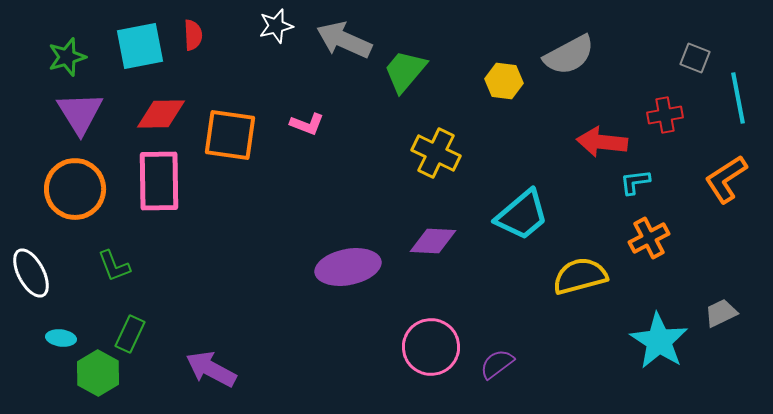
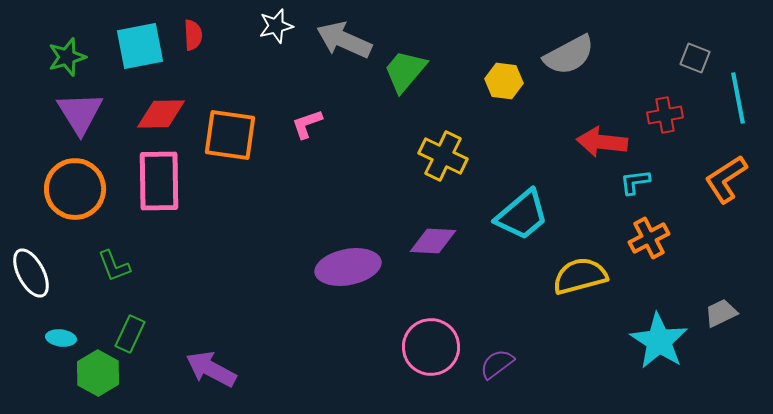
pink L-shape: rotated 140 degrees clockwise
yellow cross: moved 7 px right, 3 px down
